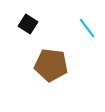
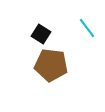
black square: moved 13 px right, 10 px down
